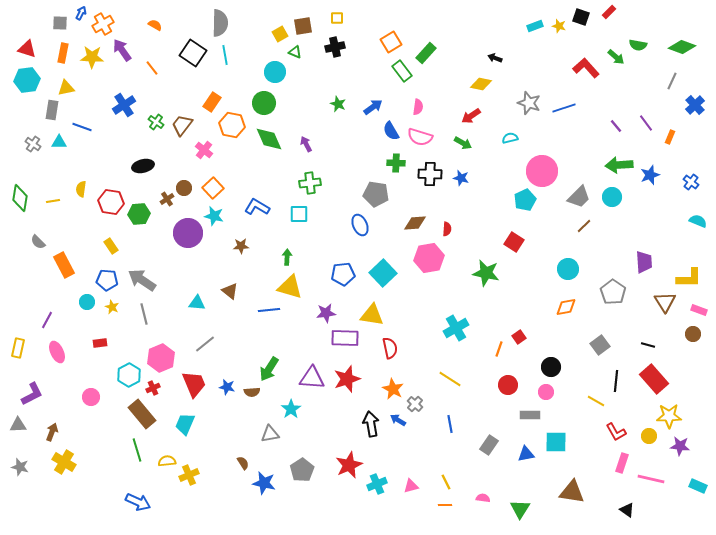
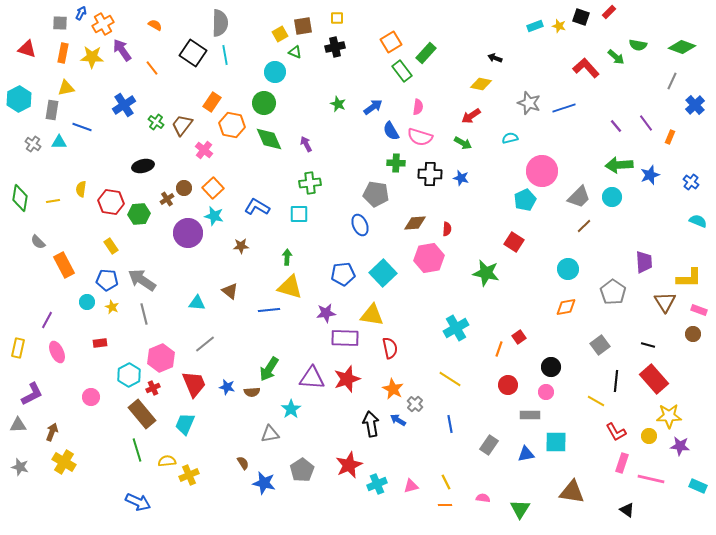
cyan hexagon at (27, 80): moved 8 px left, 19 px down; rotated 20 degrees counterclockwise
